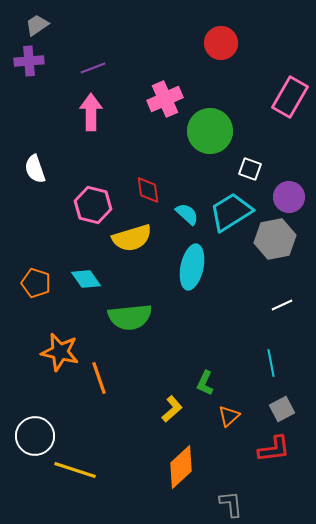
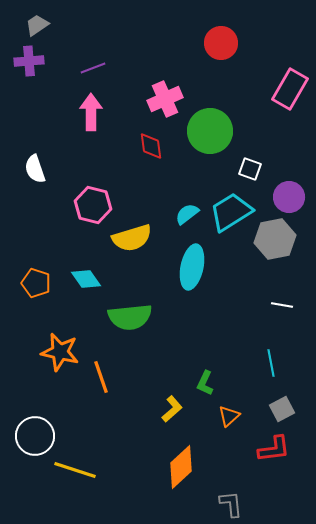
pink rectangle: moved 8 px up
red diamond: moved 3 px right, 44 px up
cyan semicircle: rotated 80 degrees counterclockwise
white line: rotated 35 degrees clockwise
orange line: moved 2 px right, 1 px up
